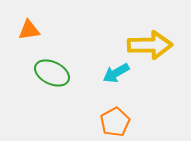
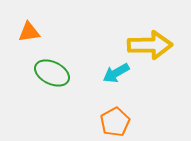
orange triangle: moved 2 px down
